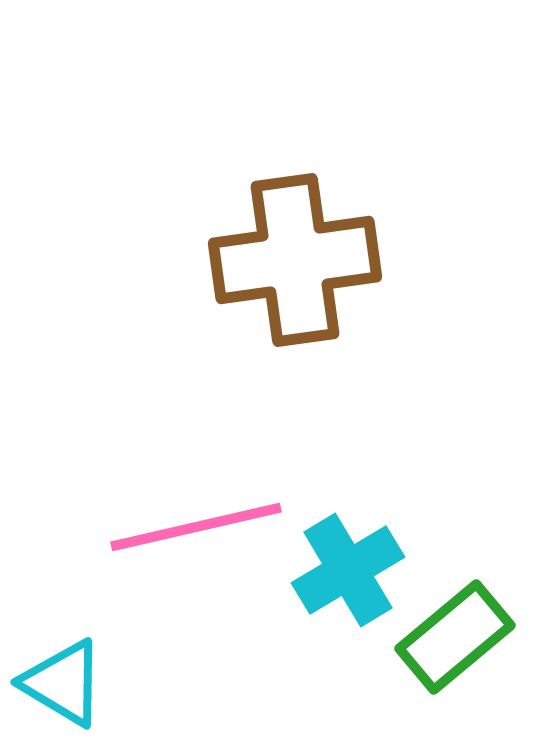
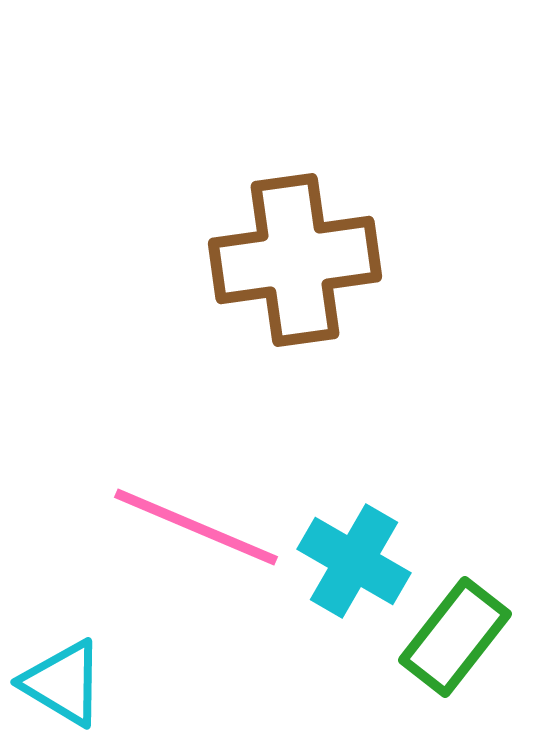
pink line: rotated 36 degrees clockwise
cyan cross: moved 6 px right, 9 px up; rotated 29 degrees counterclockwise
green rectangle: rotated 12 degrees counterclockwise
